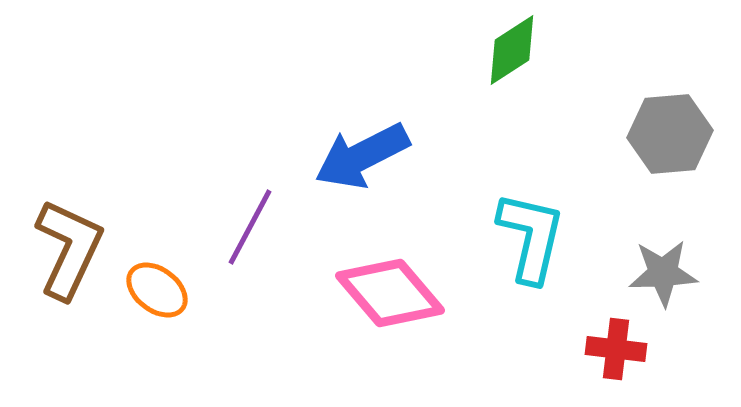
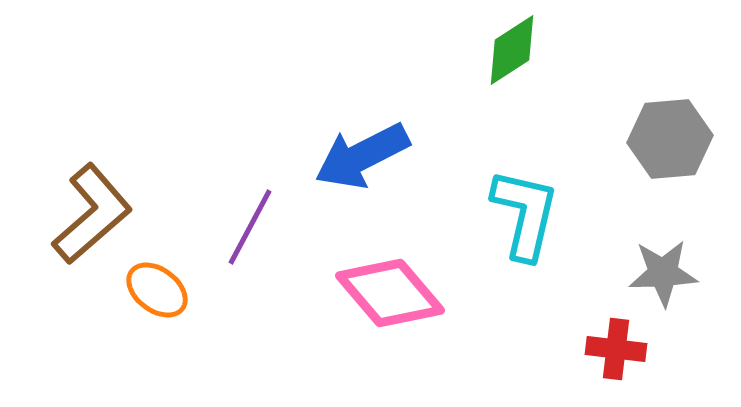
gray hexagon: moved 5 px down
cyan L-shape: moved 6 px left, 23 px up
brown L-shape: moved 23 px right, 35 px up; rotated 24 degrees clockwise
